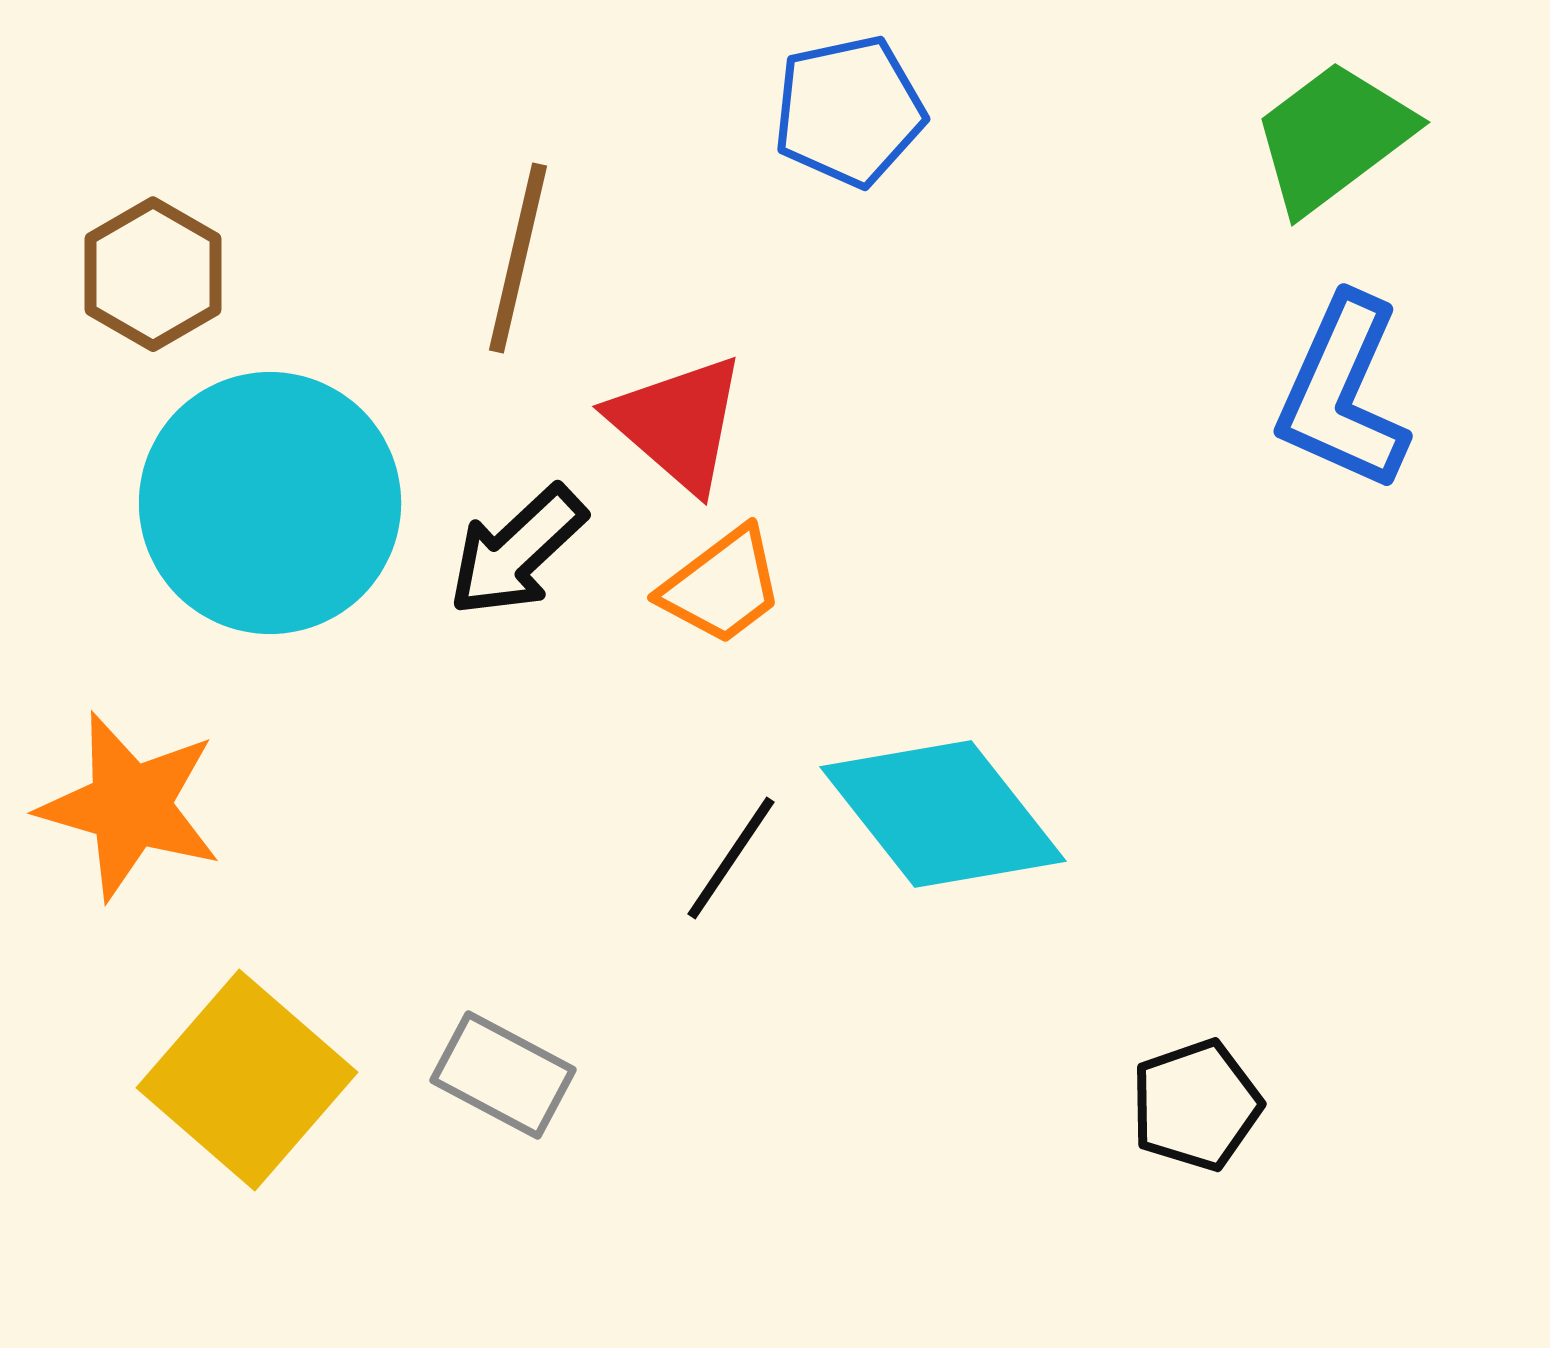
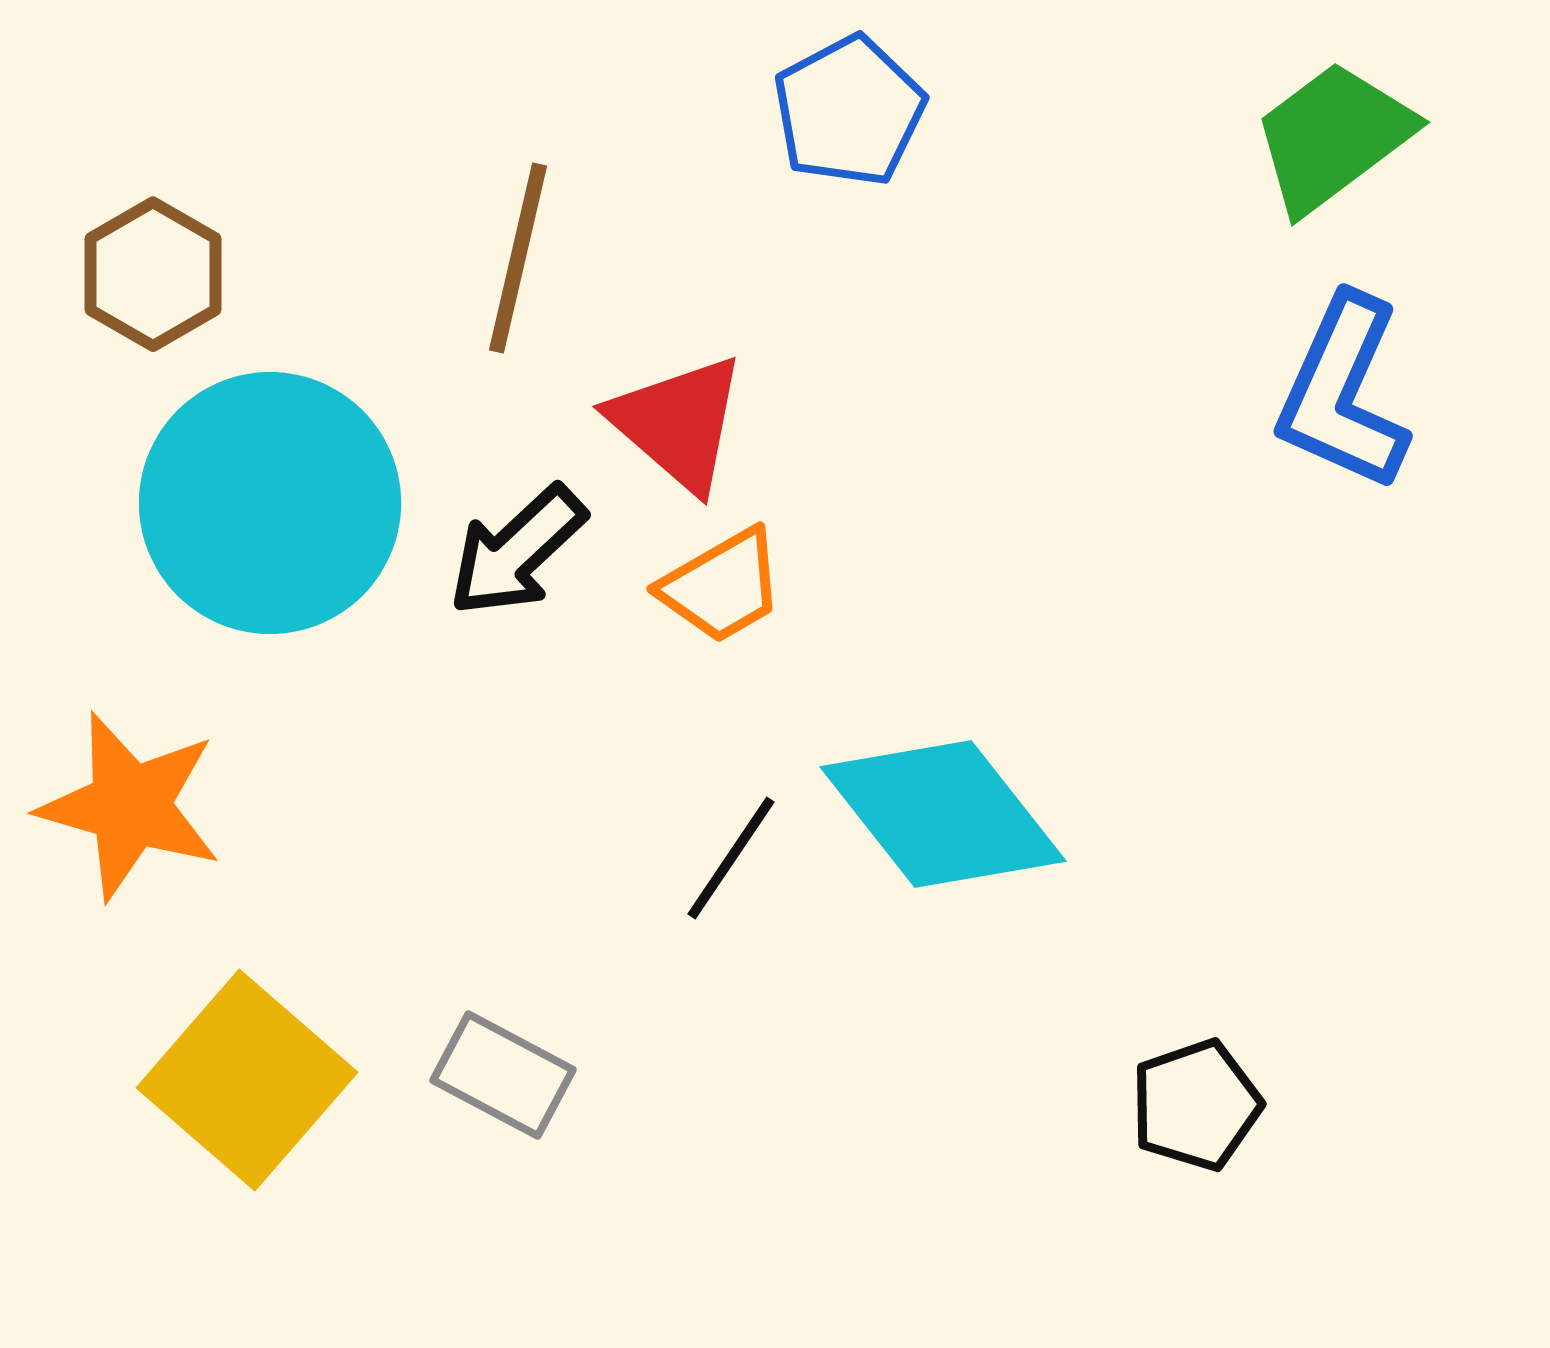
blue pentagon: rotated 16 degrees counterclockwise
orange trapezoid: rotated 7 degrees clockwise
